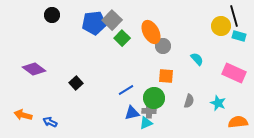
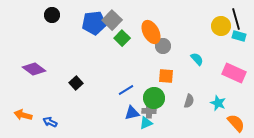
black line: moved 2 px right, 3 px down
orange semicircle: moved 2 px left, 1 px down; rotated 54 degrees clockwise
